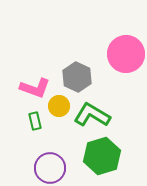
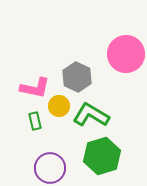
pink L-shape: rotated 8 degrees counterclockwise
green L-shape: moved 1 px left
